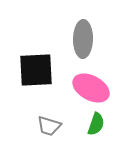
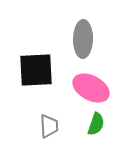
gray trapezoid: rotated 110 degrees counterclockwise
